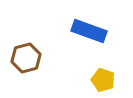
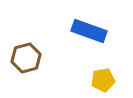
yellow pentagon: rotated 30 degrees counterclockwise
